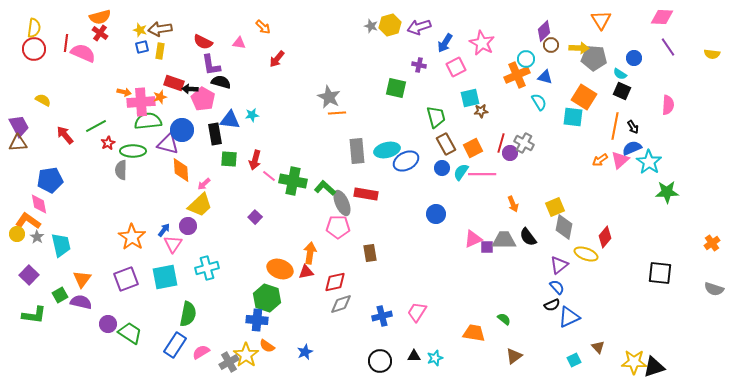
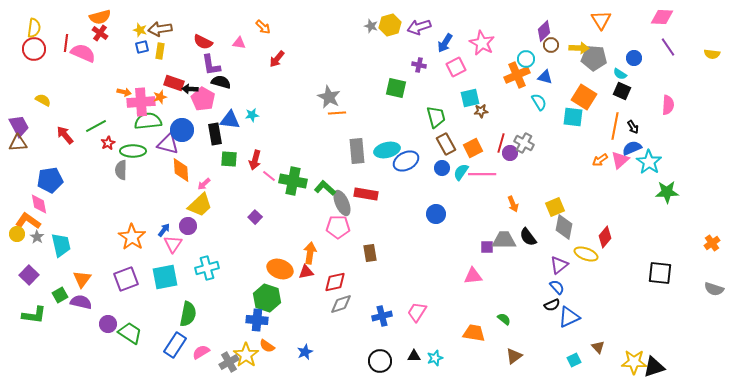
pink triangle at (473, 239): moved 37 px down; rotated 18 degrees clockwise
